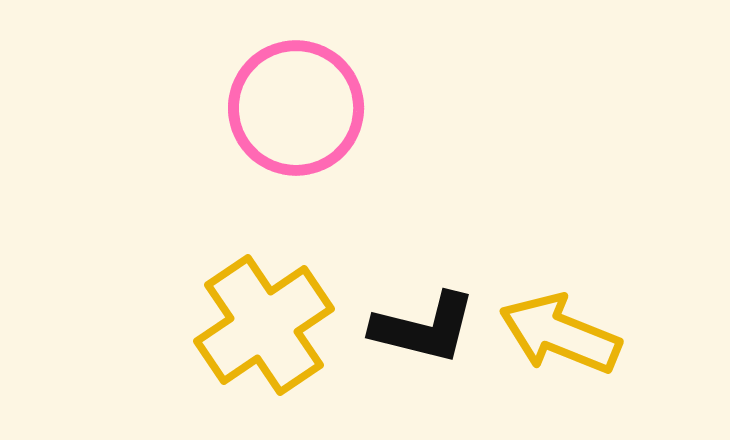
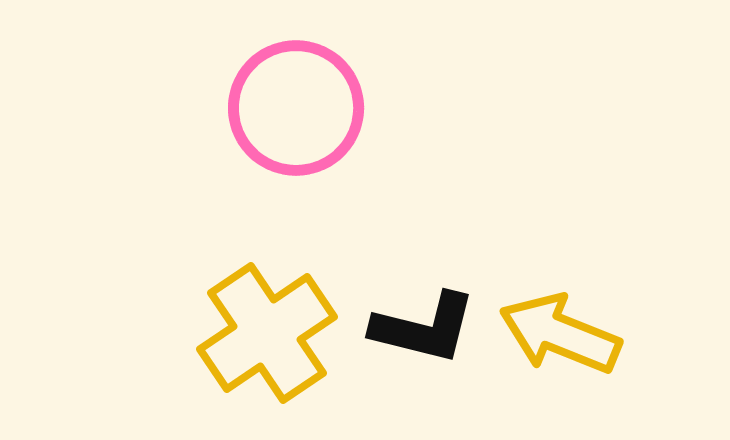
yellow cross: moved 3 px right, 8 px down
